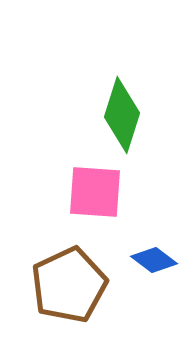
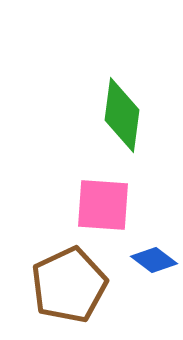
green diamond: rotated 10 degrees counterclockwise
pink square: moved 8 px right, 13 px down
